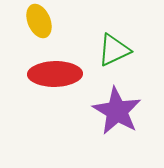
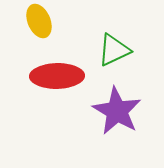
red ellipse: moved 2 px right, 2 px down
